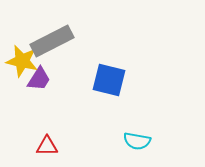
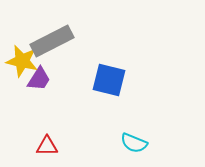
cyan semicircle: moved 3 px left, 2 px down; rotated 12 degrees clockwise
